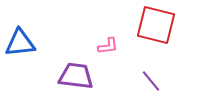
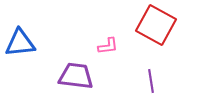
red square: rotated 15 degrees clockwise
purple line: rotated 30 degrees clockwise
